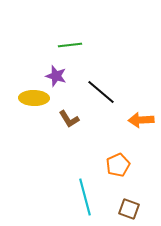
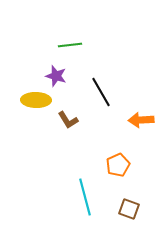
black line: rotated 20 degrees clockwise
yellow ellipse: moved 2 px right, 2 px down
brown L-shape: moved 1 px left, 1 px down
